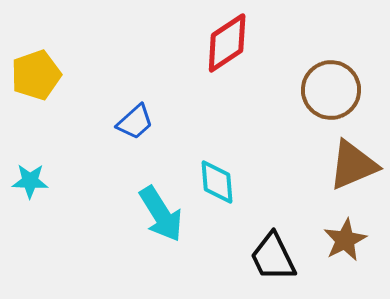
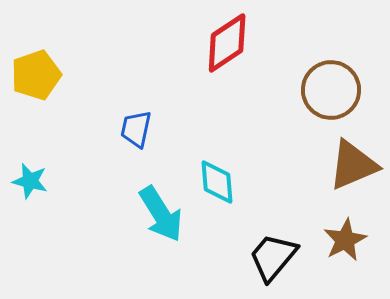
blue trapezoid: moved 1 px right, 7 px down; rotated 144 degrees clockwise
cyan star: rotated 12 degrees clockwise
black trapezoid: rotated 66 degrees clockwise
